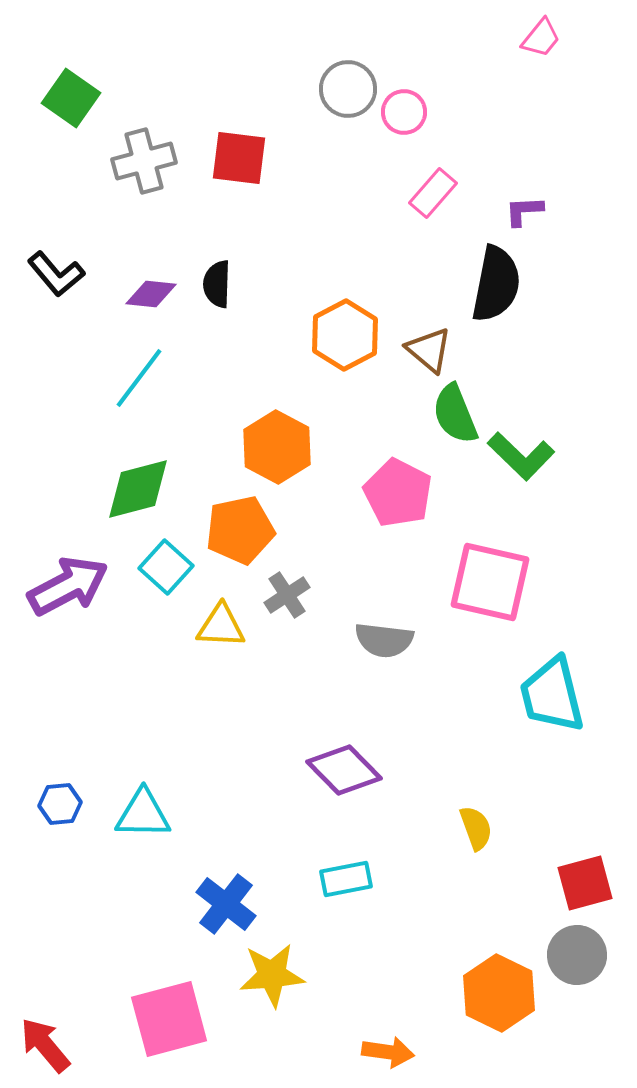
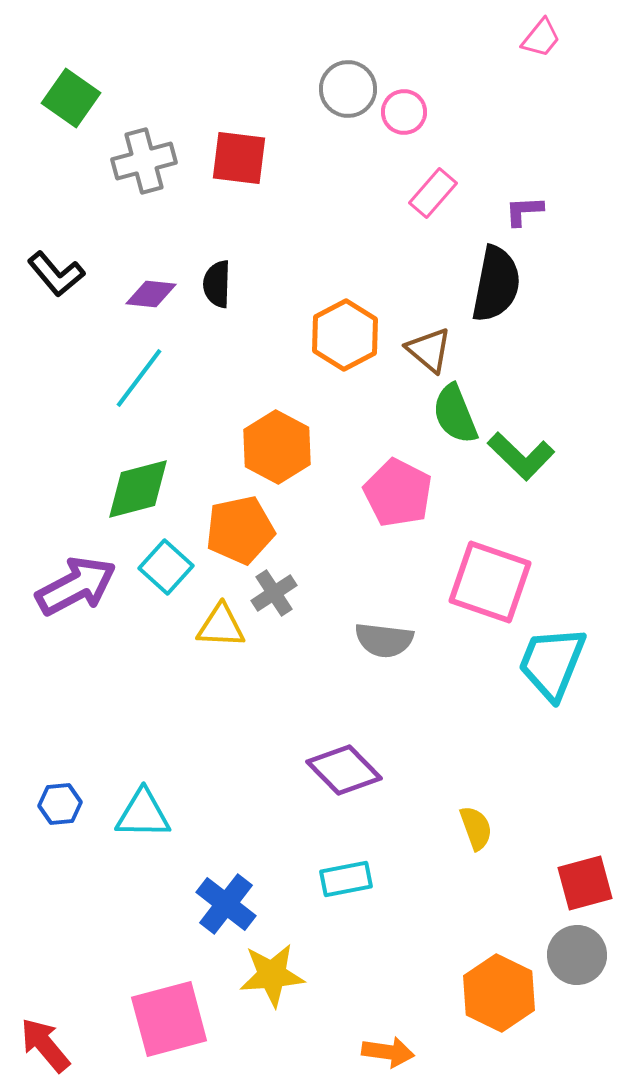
pink square at (490, 582): rotated 6 degrees clockwise
purple arrow at (68, 586): moved 8 px right
gray cross at (287, 595): moved 13 px left, 2 px up
cyan trapezoid at (552, 695): moved 32 px up; rotated 36 degrees clockwise
